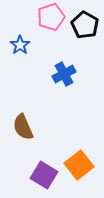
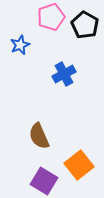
blue star: rotated 12 degrees clockwise
brown semicircle: moved 16 px right, 9 px down
purple square: moved 6 px down
